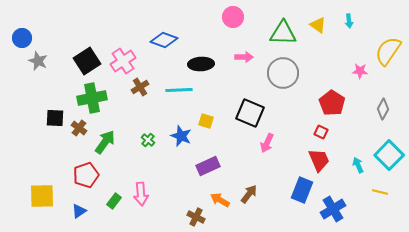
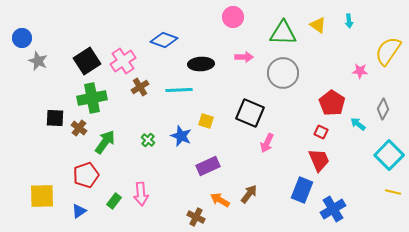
cyan arrow at (358, 165): moved 41 px up; rotated 28 degrees counterclockwise
yellow line at (380, 192): moved 13 px right
